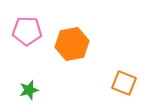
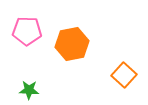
orange square: moved 8 px up; rotated 20 degrees clockwise
green star: rotated 18 degrees clockwise
